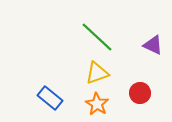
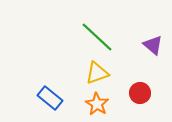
purple triangle: rotated 15 degrees clockwise
